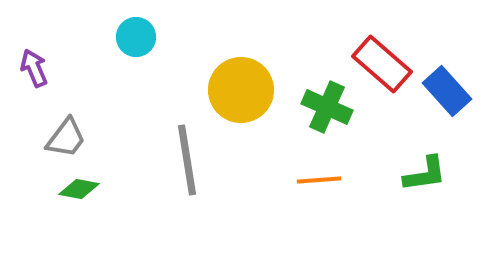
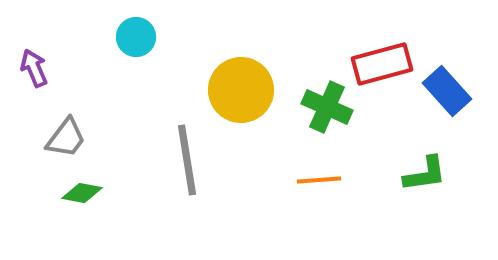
red rectangle: rotated 56 degrees counterclockwise
green diamond: moved 3 px right, 4 px down
